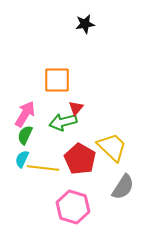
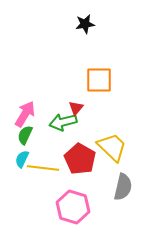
orange square: moved 42 px right
gray semicircle: rotated 20 degrees counterclockwise
